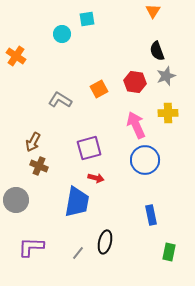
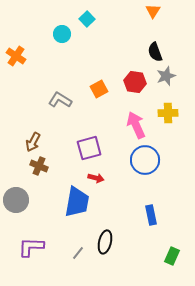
cyan square: rotated 35 degrees counterclockwise
black semicircle: moved 2 px left, 1 px down
green rectangle: moved 3 px right, 4 px down; rotated 12 degrees clockwise
